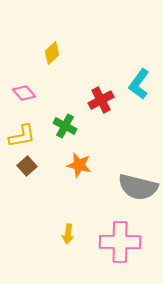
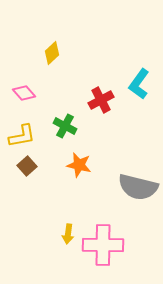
pink cross: moved 17 px left, 3 px down
